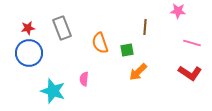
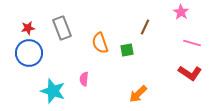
pink star: moved 3 px right, 1 px down; rotated 28 degrees clockwise
brown line: rotated 21 degrees clockwise
orange arrow: moved 22 px down
